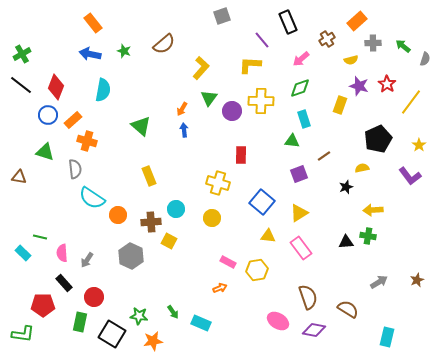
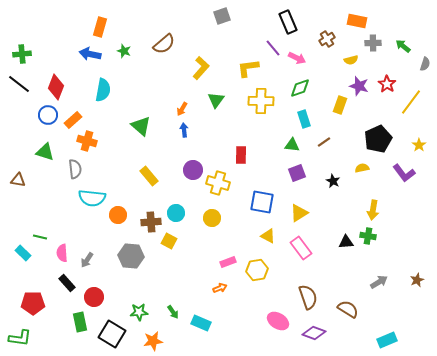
orange rectangle at (357, 21): rotated 54 degrees clockwise
orange rectangle at (93, 23): moved 7 px right, 4 px down; rotated 54 degrees clockwise
purple line at (262, 40): moved 11 px right, 8 px down
green cross at (22, 54): rotated 24 degrees clockwise
pink arrow at (301, 59): moved 4 px left, 1 px up; rotated 114 degrees counterclockwise
gray semicircle at (425, 59): moved 5 px down
yellow L-shape at (250, 65): moved 2 px left, 3 px down; rotated 10 degrees counterclockwise
black line at (21, 85): moved 2 px left, 1 px up
green triangle at (209, 98): moved 7 px right, 2 px down
purple circle at (232, 111): moved 39 px left, 59 px down
green triangle at (292, 141): moved 4 px down
brown line at (324, 156): moved 14 px up
purple square at (299, 174): moved 2 px left, 1 px up
yellow rectangle at (149, 176): rotated 18 degrees counterclockwise
purple L-shape at (410, 176): moved 6 px left, 3 px up
brown triangle at (19, 177): moved 1 px left, 3 px down
black star at (346, 187): moved 13 px left, 6 px up; rotated 24 degrees counterclockwise
cyan semicircle at (92, 198): rotated 28 degrees counterclockwise
blue square at (262, 202): rotated 30 degrees counterclockwise
cyan circle at (176, 209): moved 4 px down
yellow arrow at (373, 210): rotated 78 degrees counterclockwise
yellow triangle at (268, 236): rotated 21 degrees clockwise
gray hexagon at (131, 256): rotated 20 degrees counterclockwise
pink rectangle at (228, 262): rotated 49 degrees counterclockwise
black rectangle at (64, 283): moved 3 px right
red pentagon at (43, 305): moved 10 px left, 2 px up
green star at (139, 316): moved 4 px up; rotated 12 degrees counterclockwise
green rectangle at (80, 322): rotated 24 degrees counterclockwise
purple diamond at (314, 330): moved 3 px down; rotated 10 degrees clockwise
green L-shape at (23, 334): moved 3 px left, 4 px down
cyan rectangle at (387, 337): moved 3 px down; rotated 54 degrees clockwise
